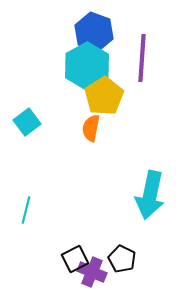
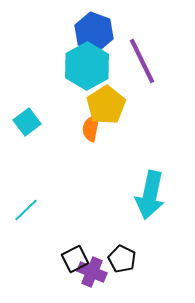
purple line: moved 3 px down; rotated 30 degrees counterclockwise
yellow pentagon: moved 2 px right, 9 px down
cyan line: rotated 32 degrees clockwise
